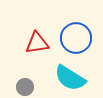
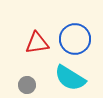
blue circle: moved 1 px left, 1 px down
gray circle: moved 2 px right, 2 px up
